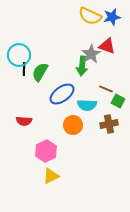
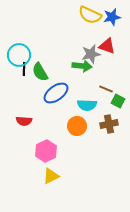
yellow semicircle: moved 1 px up
gray star: rotated 18 degrees clockwise
green arrow: rotated 90 degrees counterclockwise
green semicircle: rotated 60 degrees counterclockwise
blue ellipse: moved 6 px left, 1 px up
orange circle: moved 4 px right, 1 px down
